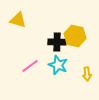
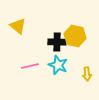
yellow triangle: moved 6 px down; rotated 24 degrees clockwise
pink line: rotated 24 degrees clockwise
